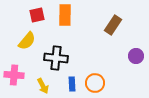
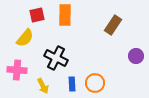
yellow semicircle: moved 2 px left, 3 px up
black cross: rotated 20 degrees clockwise
pink cross: moved 3 px right, 5 px up
